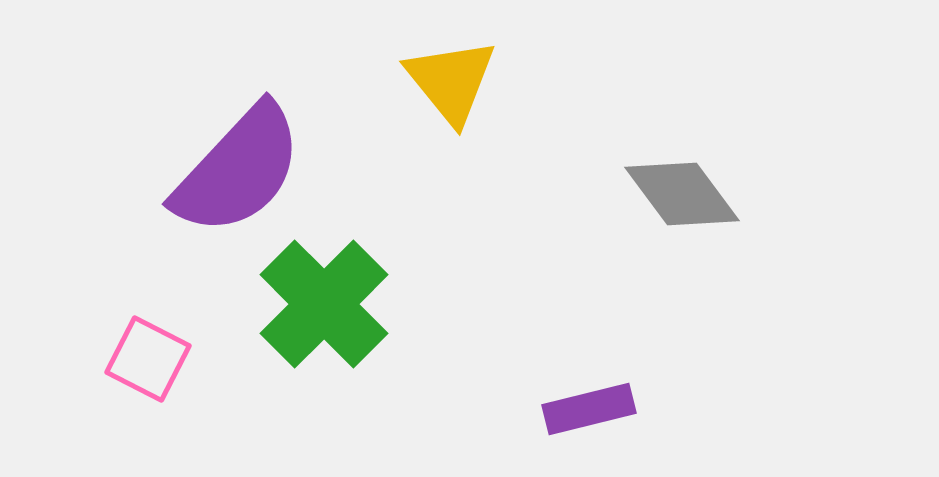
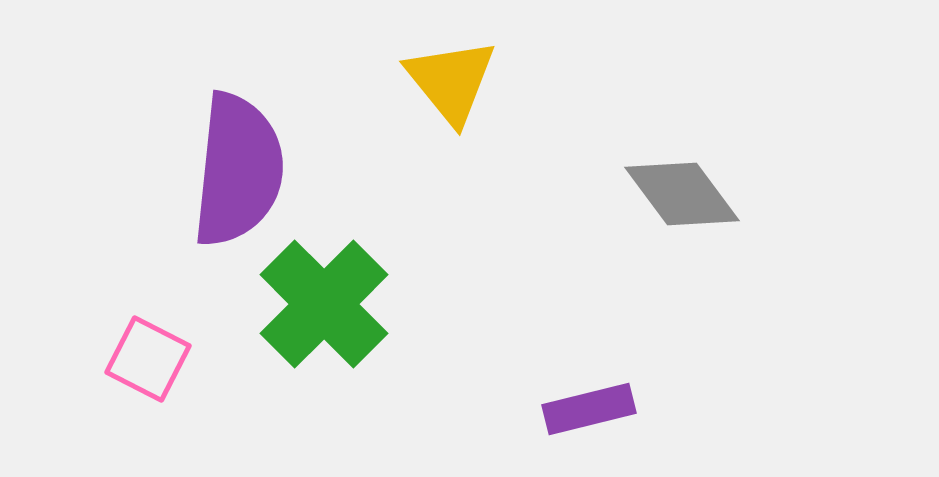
purple semicircle: rotated 37 degrees counterclockwise
